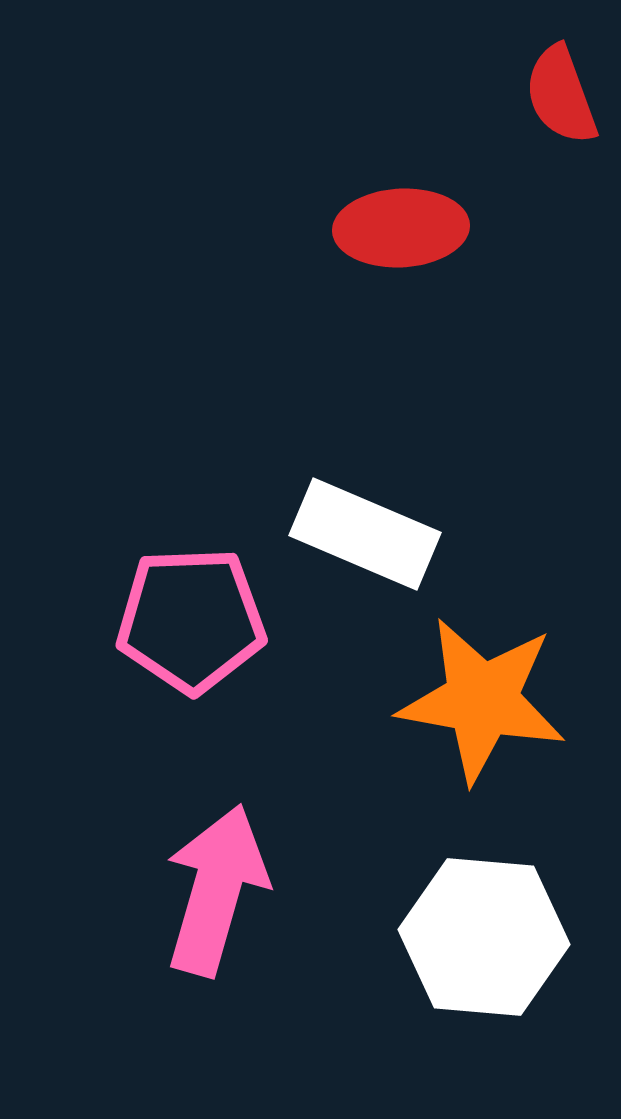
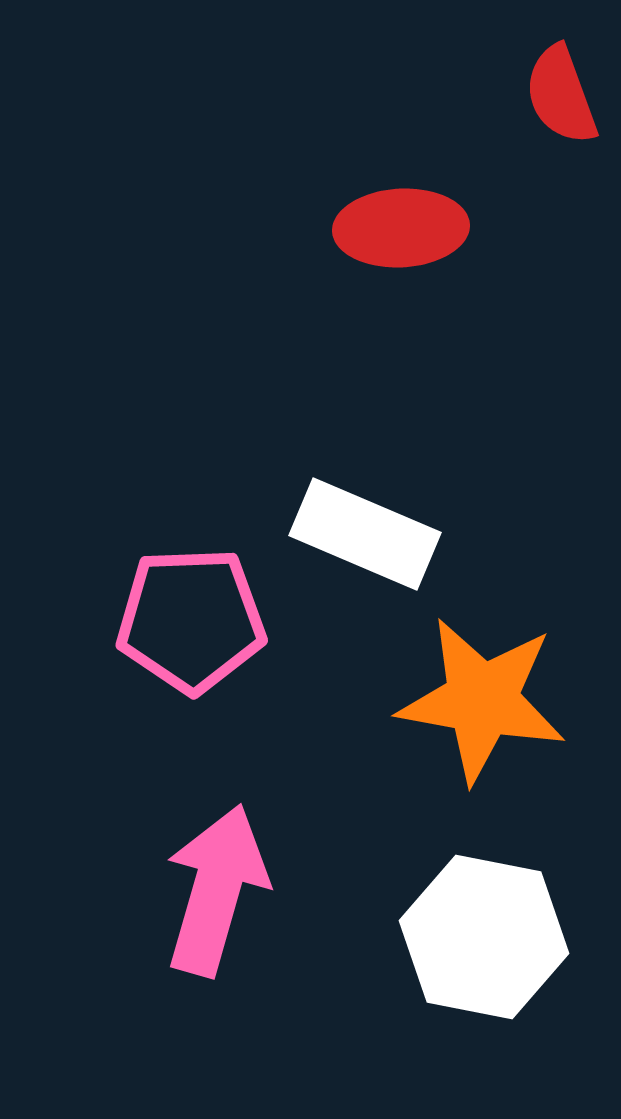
white hexagon: rotated 6 degrees clockwise
